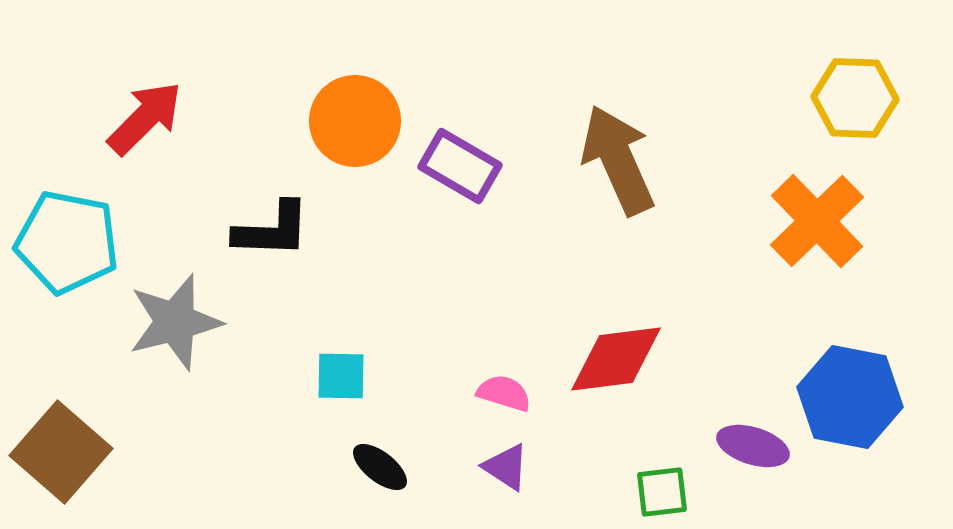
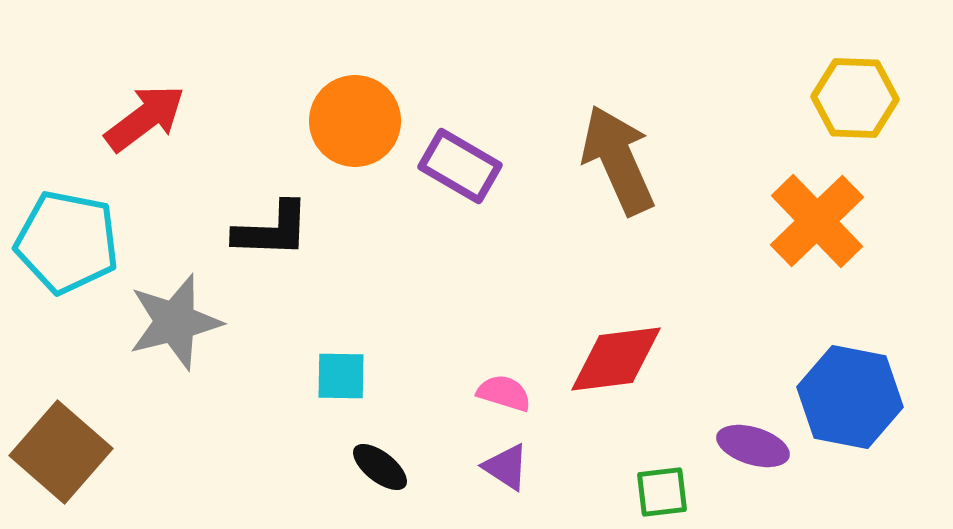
red arrow: rotated 8 degrees clockwise
